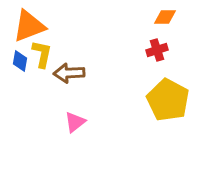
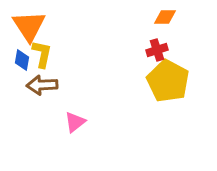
orange triangle: rotated 42 degrees counterclockwise
blue diamond: moved 2 px right, 1 px up
brown arrow: moved 27 px left, 12 px down
yellow pentagon: moved 19 px up
